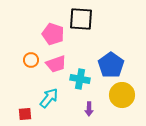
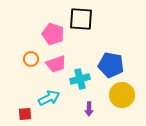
orange circle: moved 1 px up
blue pentagon: rotated 25 degrees counterclockwise
cyan cross: rotated 24 degrees counterclockwise
cyan arrow: rotated 25 degrees clockwise
